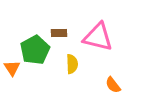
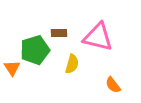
green pentagon: rotated 12 degrees clockwise
yellow semicircle: rotated 18 degrees clockwise
